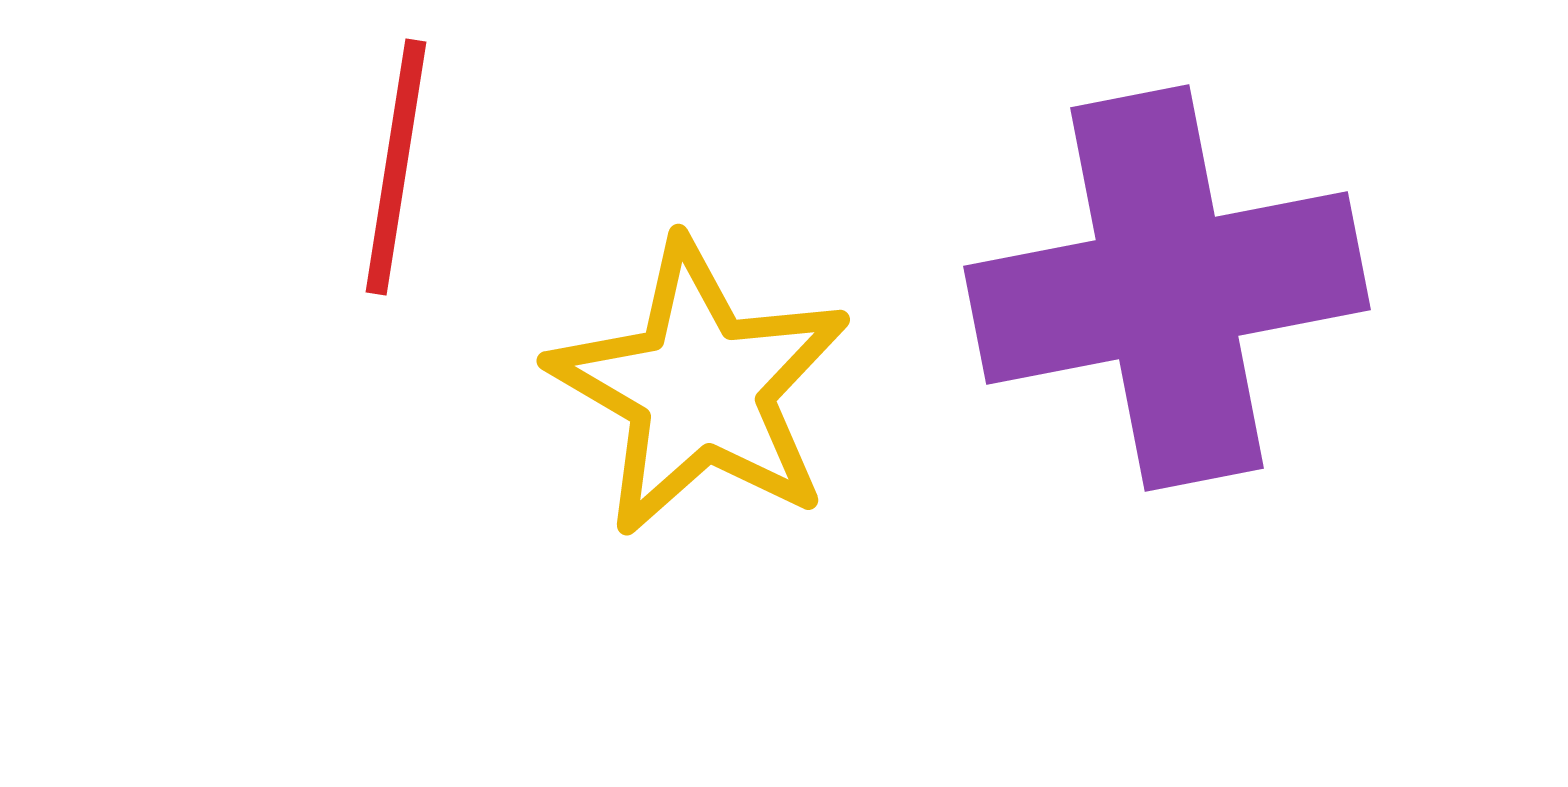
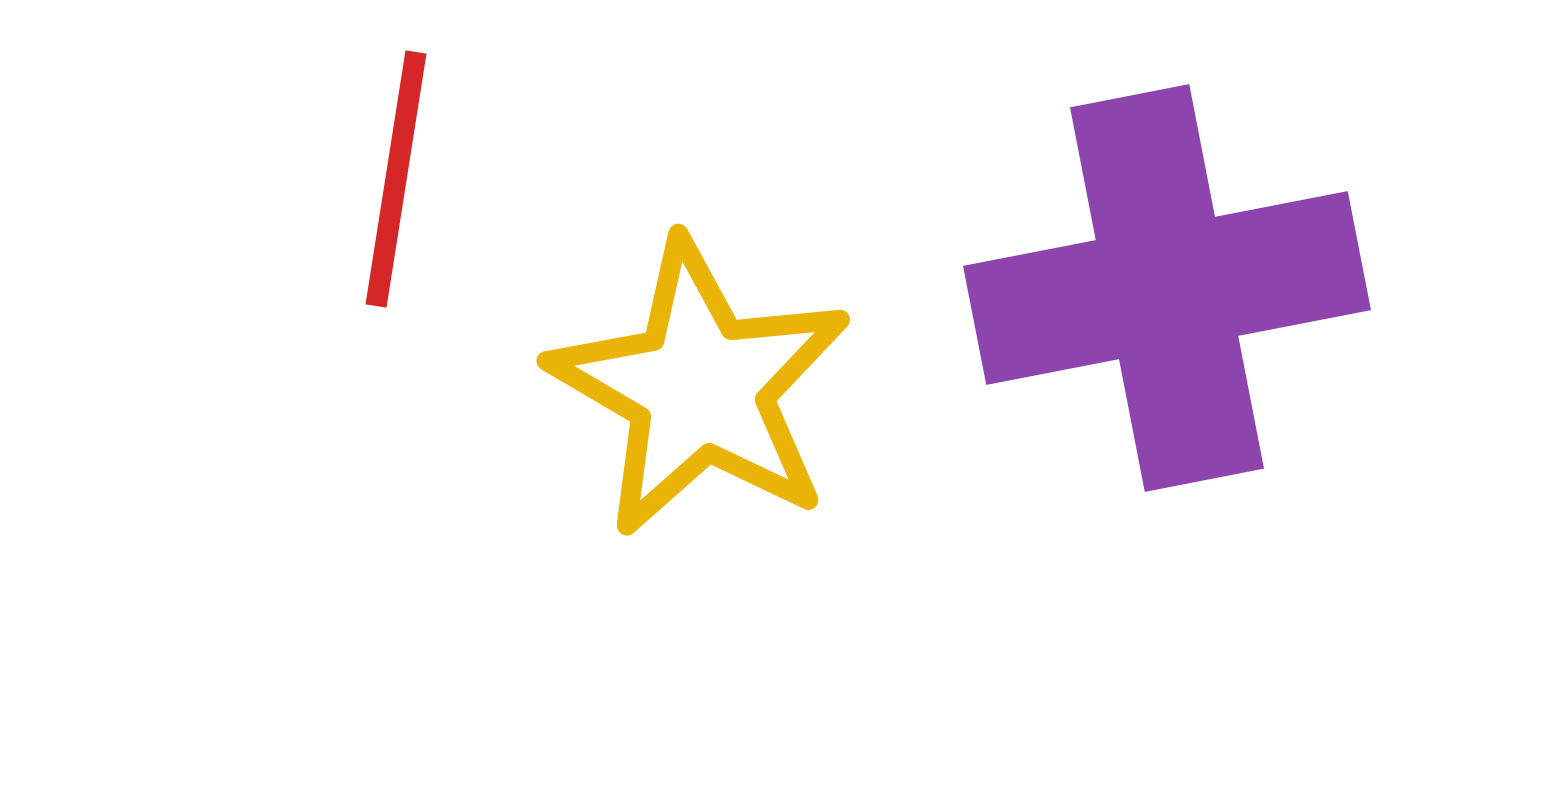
red line: moved 12 px down
